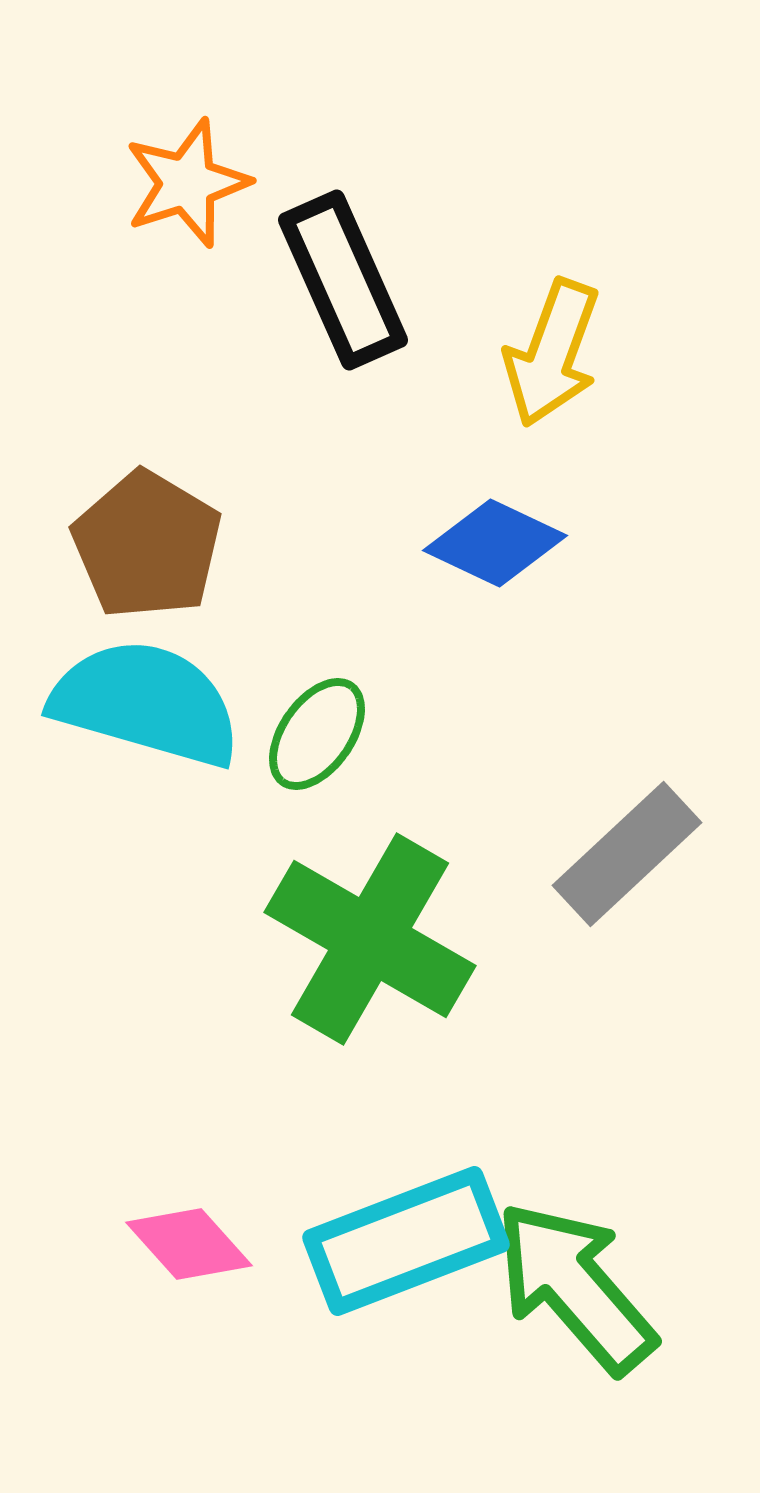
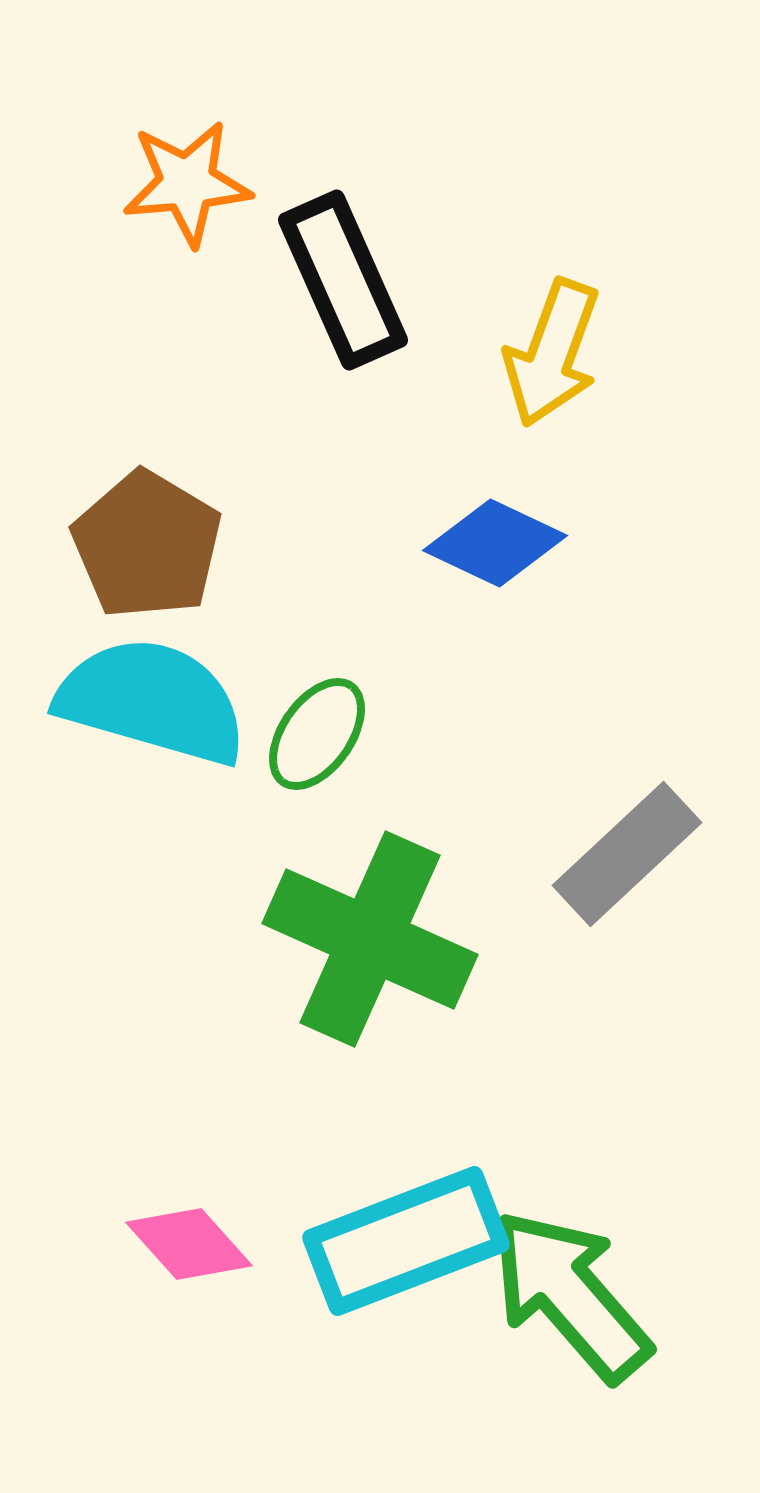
orange star: rotated 13 degrees clockwise
cyan semicircle: moved 6 px right, 2 px up
green cross: rotated 6 degrees counterclockwise
green arrow: moved 5 px left, 8 px down
